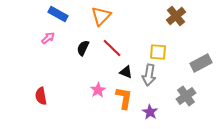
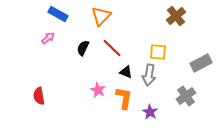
pink star: rotated 14 degrees counterclockwise
red semicircle: moved 2 px left
